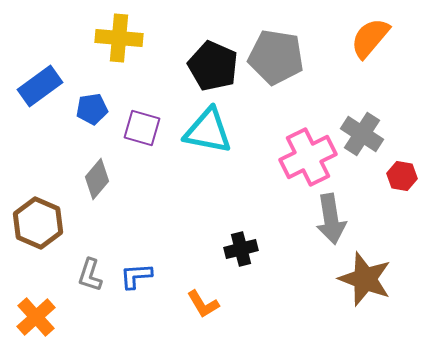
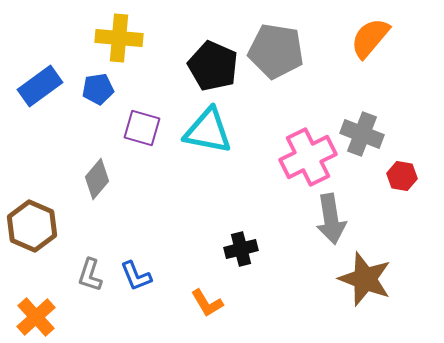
gray pentagon: moved 6 px up
blue pentagon: moved 6 px right, 20 px up
gray cross: rotated 12 degrees counterclockwise
brown hexagon: moved 6 px left, 3 px down
blue L-shape: rotated 108 degrees counterclockwise
orange L-shape: moved 4 px right, 1 px up
